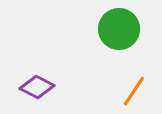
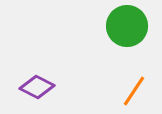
green circle: moved 8 px right, 3 px up
